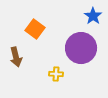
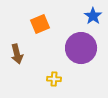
orange square: moved 5 px right, 5 px up; rotated 30 degrees clockwise
brown arrow: moved 1 px right, 3 px up
yellow cross: moved 2 px left, 5 px down
